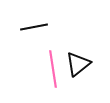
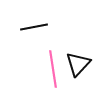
black triangle: rotated 8 degrees counterclockwise
